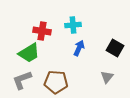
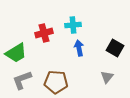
red cross: moved 2 px right, 2 px down; rotated 24 degrees counterclockwise
blue arrow: rotated 35 degrees counterclockwise
green trapezoid: moved 13 px left
